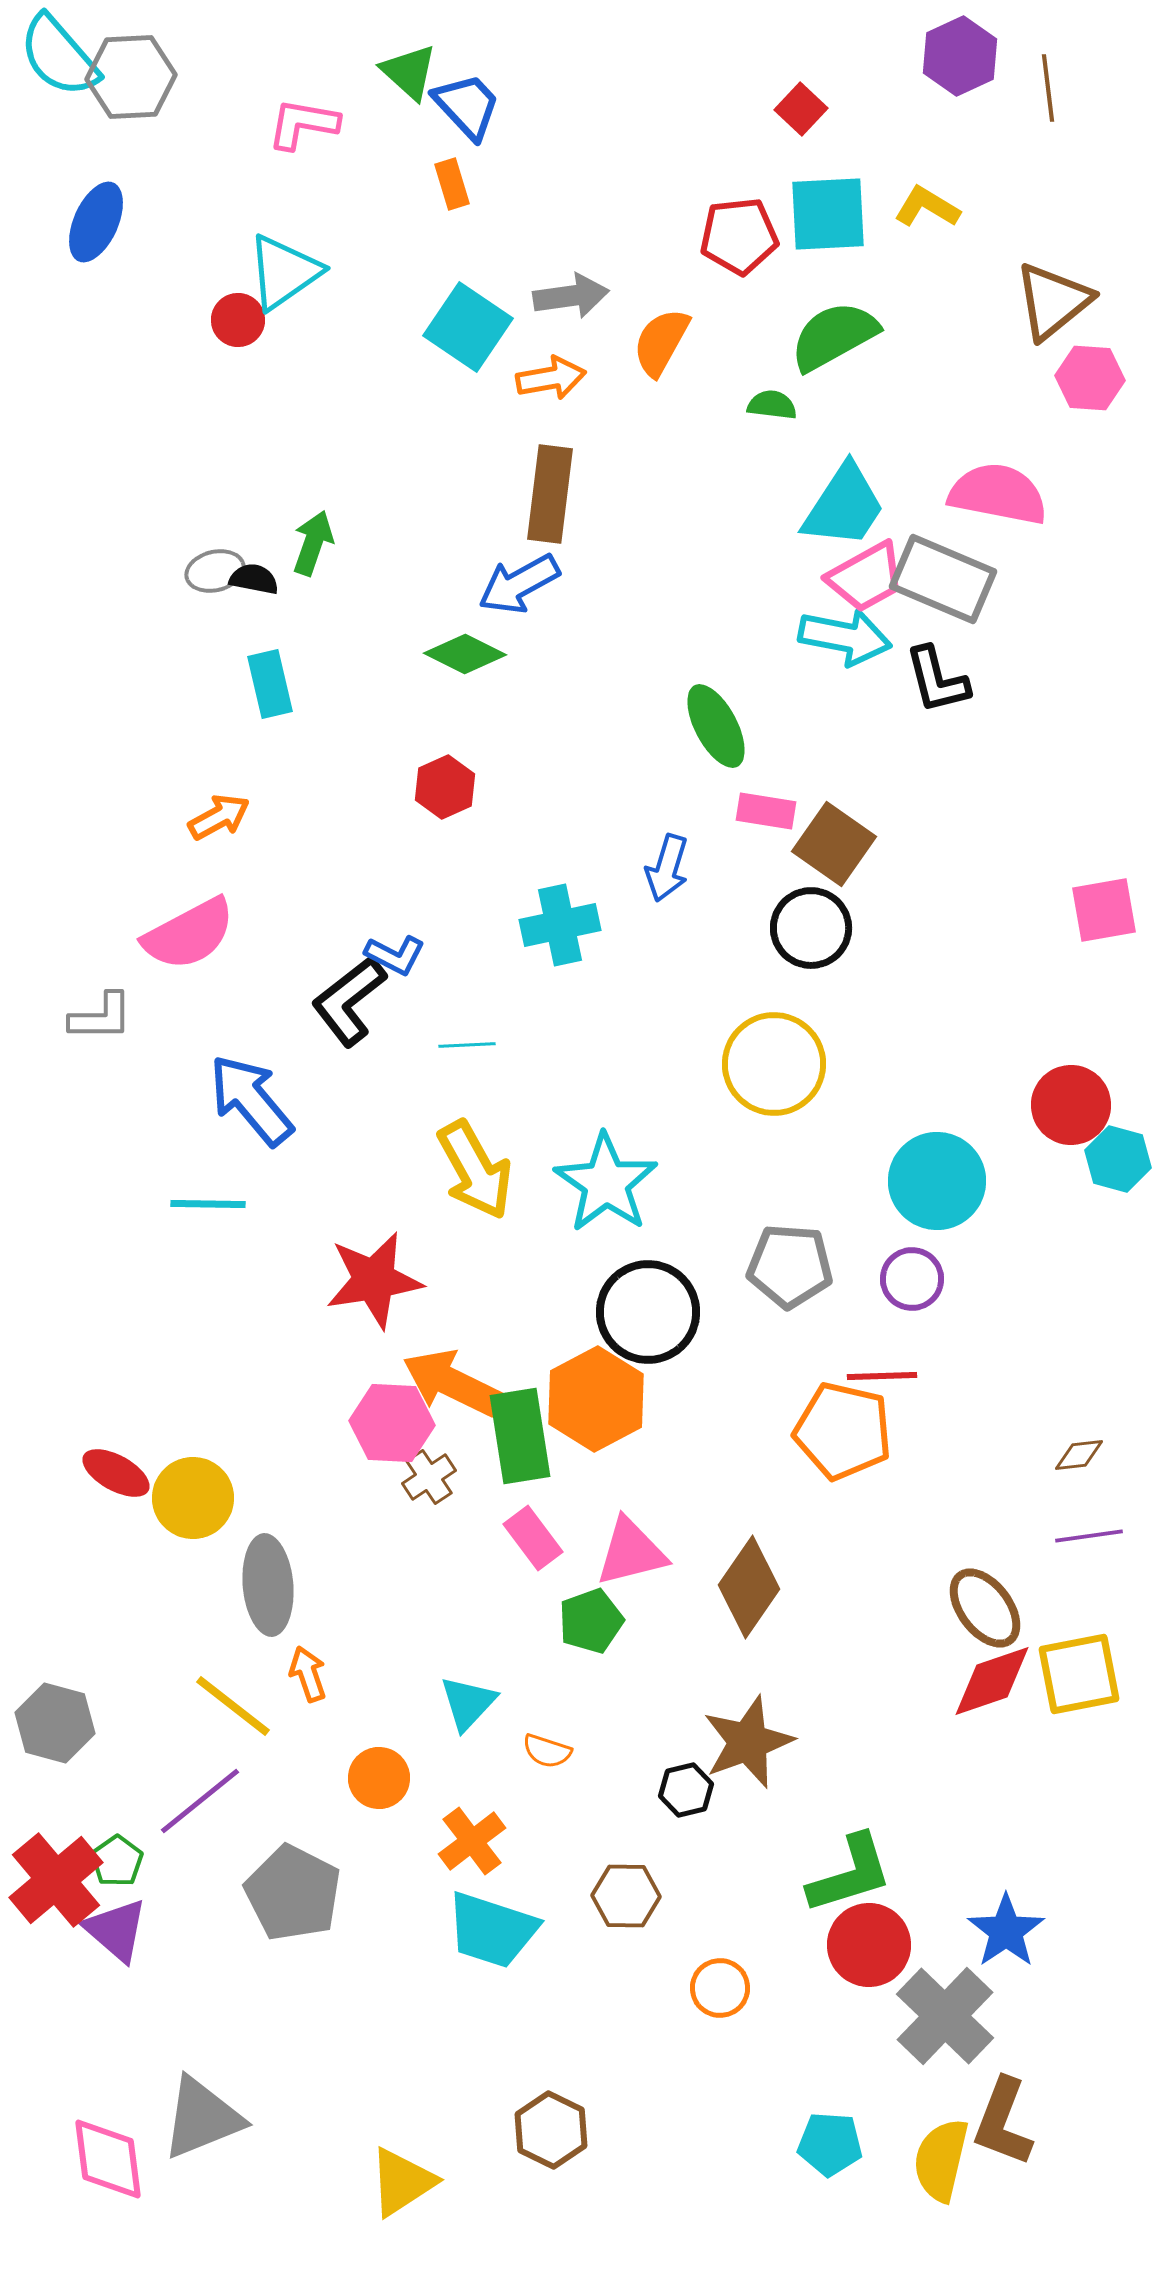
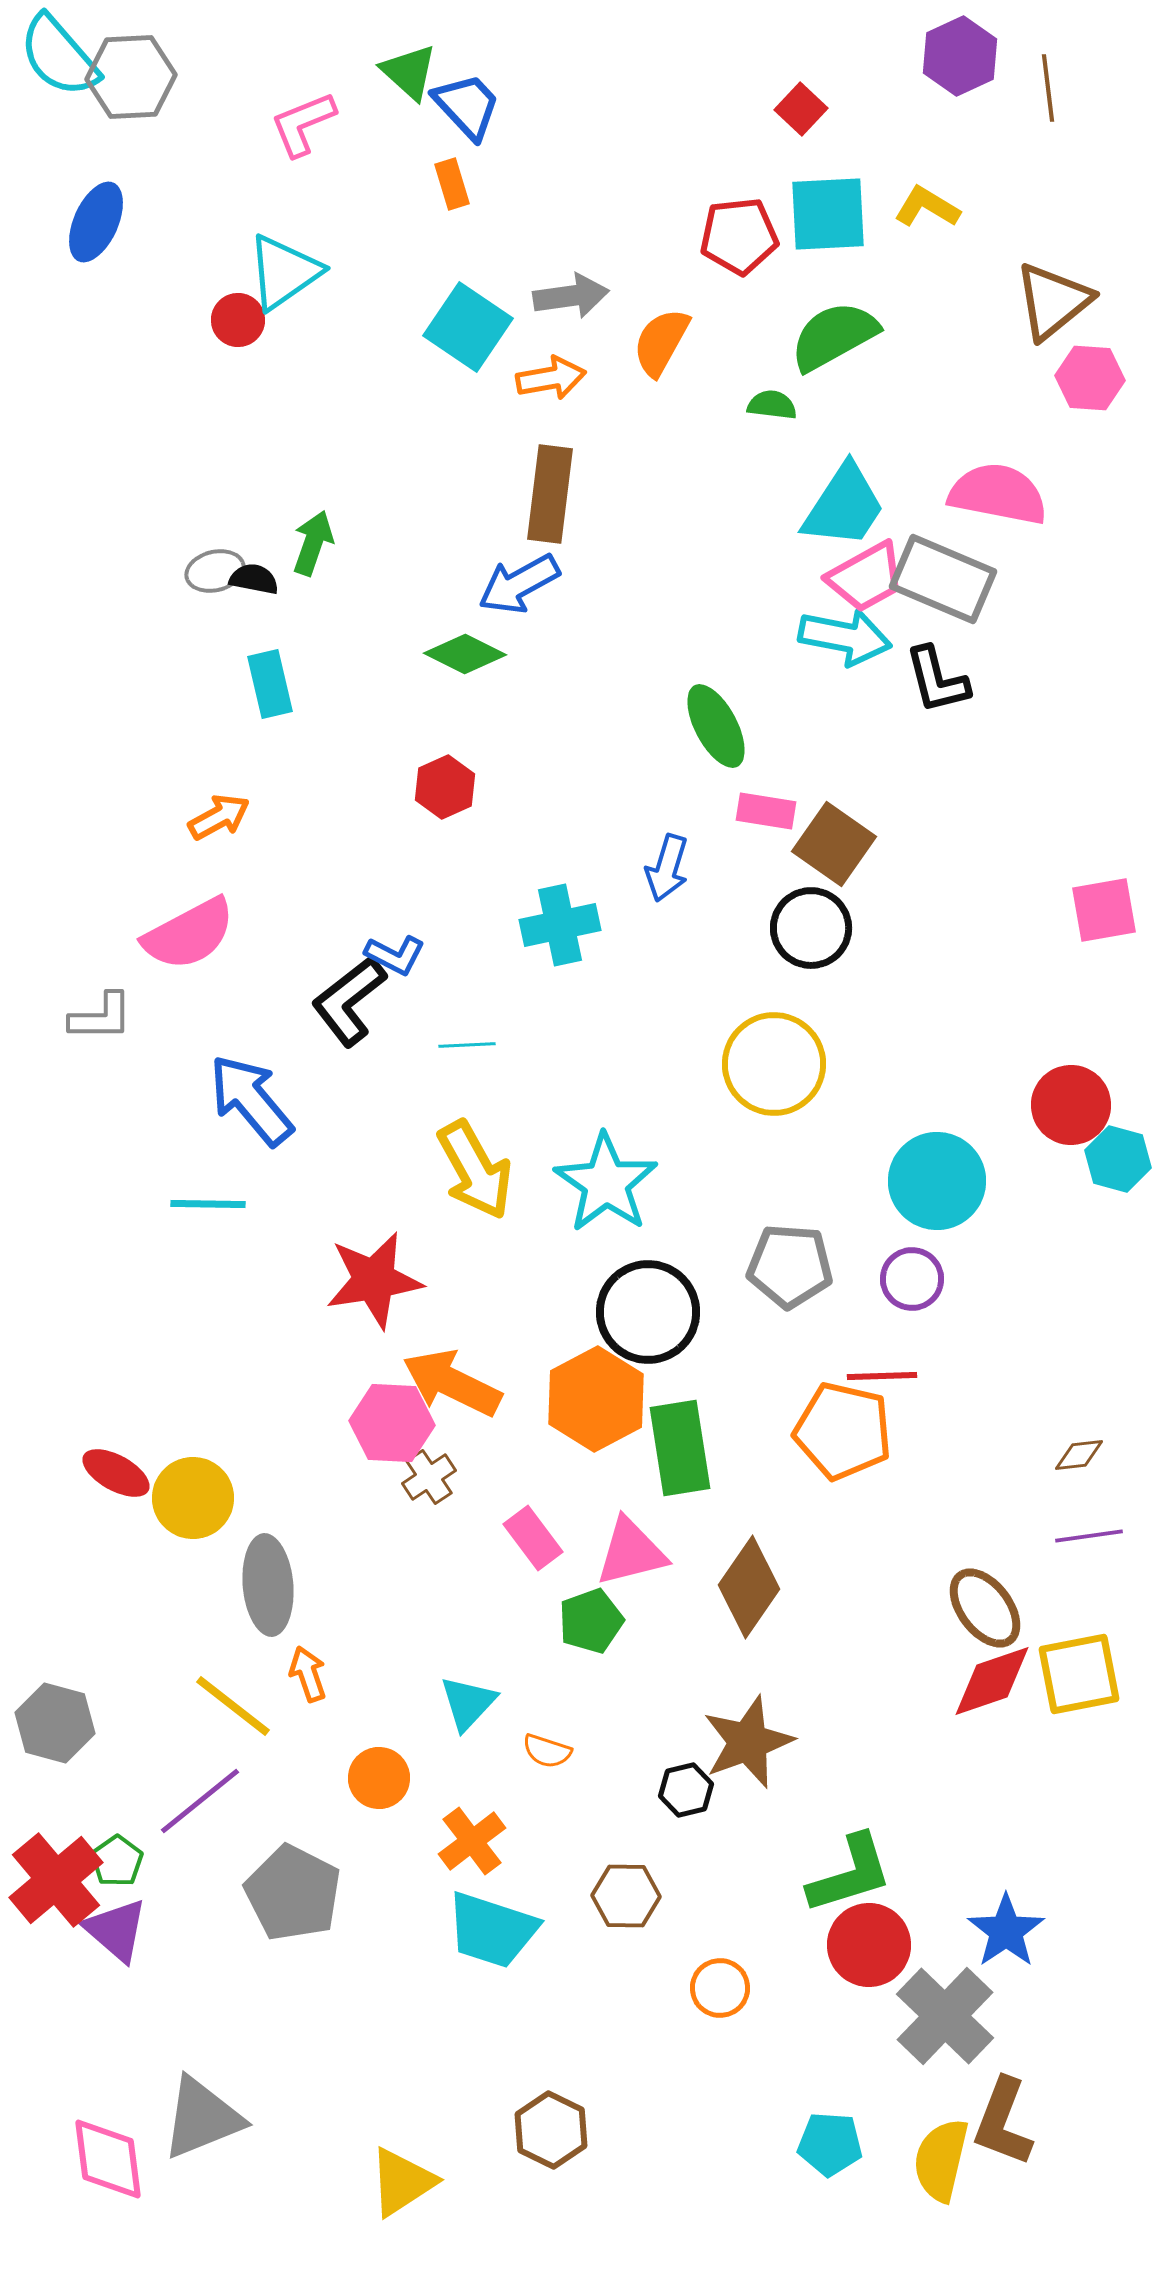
pink L-shape at (303, 124): rotated 32 degrees counterclockwise
green rectangle at (520, 1436): moved 160 px right, 12 px down
